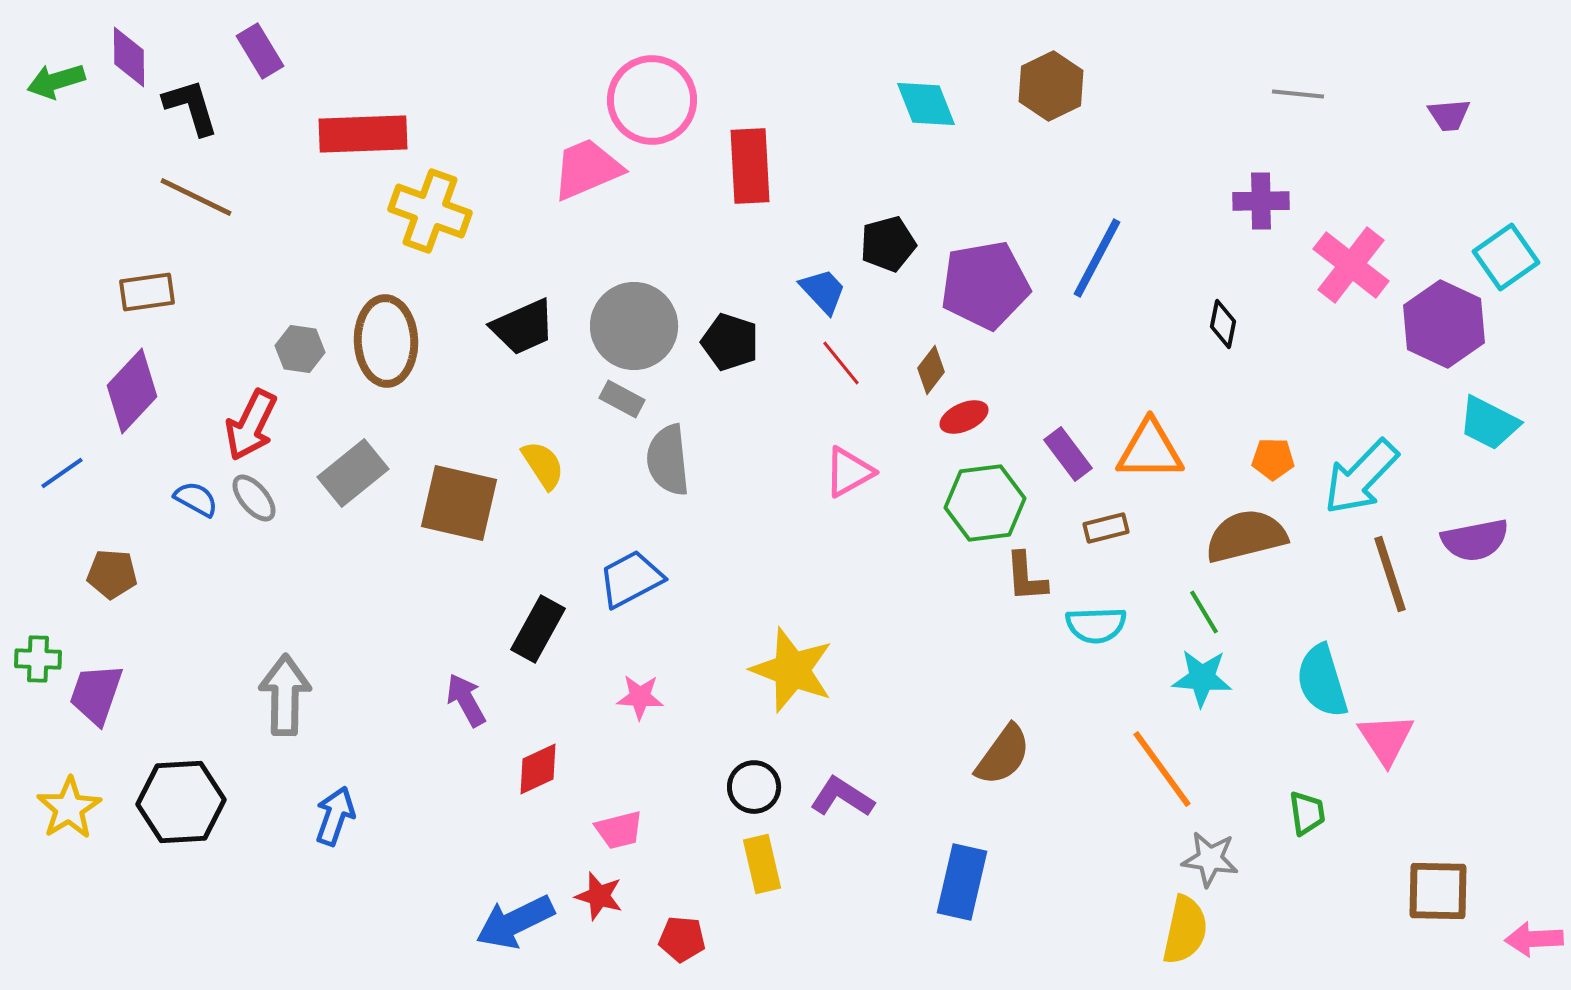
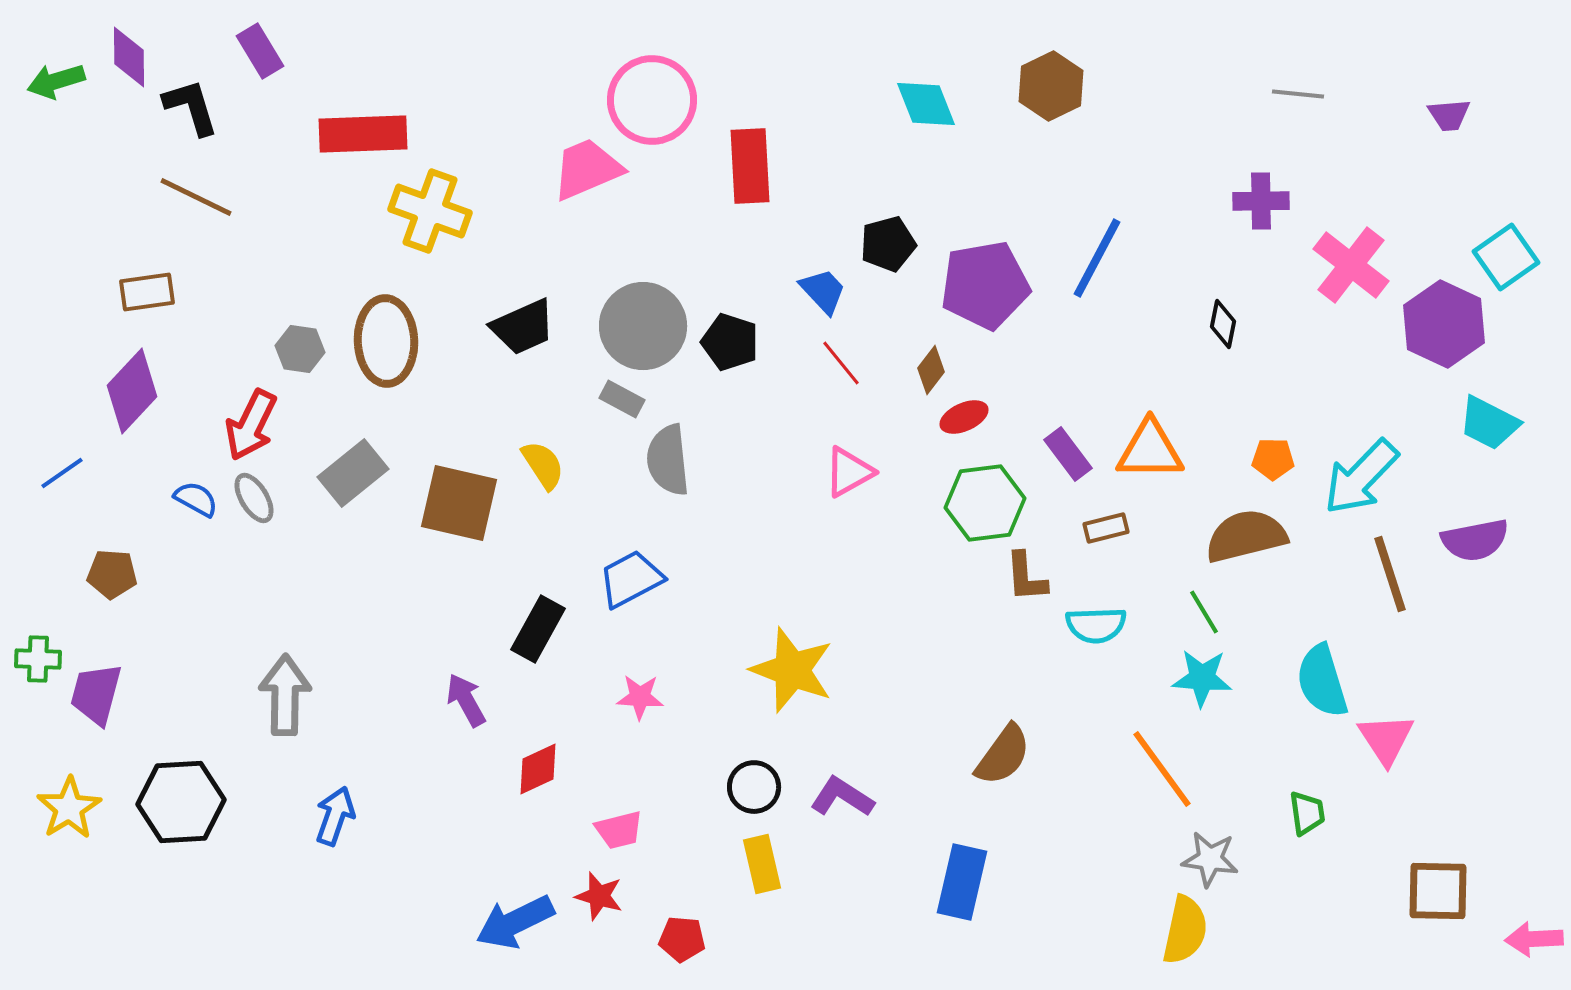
gray circle at (634, 326): moved 9 px right
gray ellipse at (254, 498): rotated 9 degrees clockwise
purple trapezoid at (96, 694): rotated 4 degrees counterclockwise
